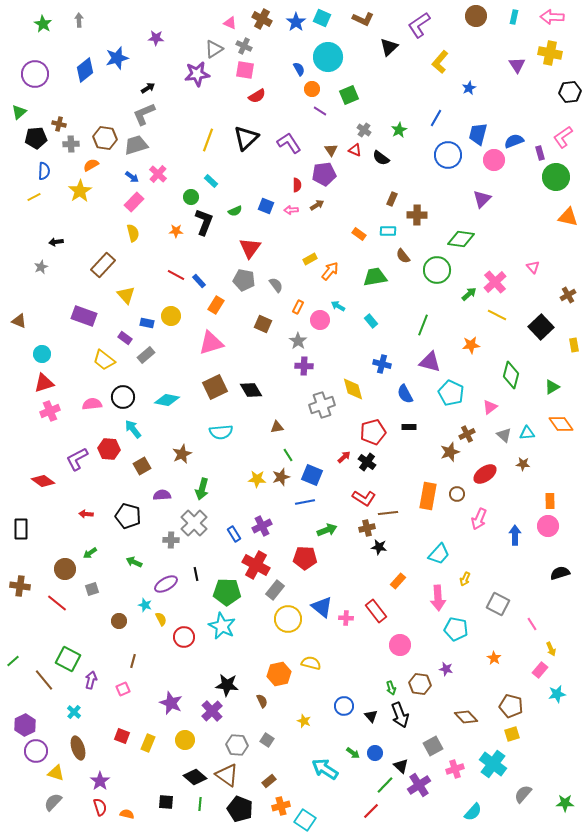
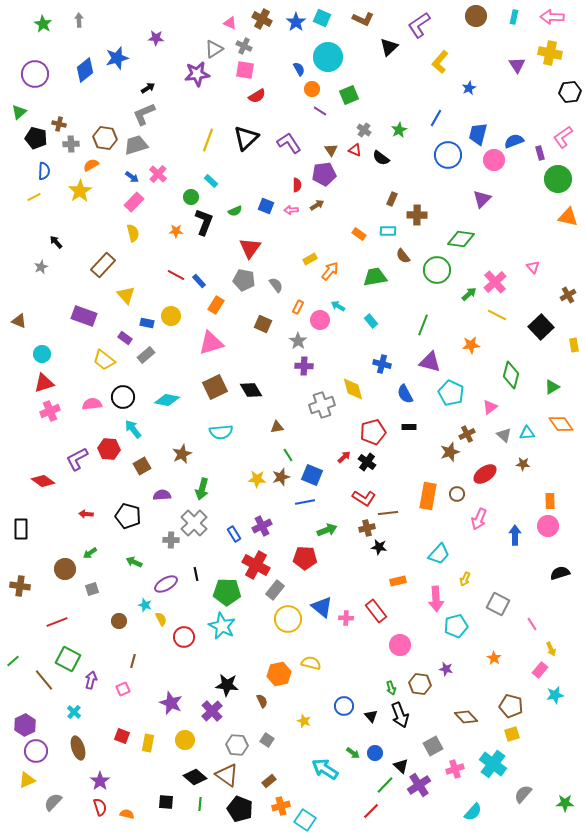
black pentagon at (36, 138): rotated 20 degrees clockwise
green circle at (556, 177): moved 2 px right, 2 px down
black arrow at (56, 242): rotated 56 degrees clockwise
orange rectangle at (398, 581): rotated 35 degrees clockwise
pink arrow at (438, 598): moved 2 px left, 1 px down
red line at (57, 603): moved 19 px down; rotated 60 degrees counterclockwise
cyan pentagon at (456, 629): moved 3 px up; rotated 25 degrees counterclockwise
cyan star at (557, 694): moved 2 px left, 1 px down
yellow rectangle at (148, 743): rotated 12 degrees counterclockwise
yellow triangle at (56, 773): moved 29 px left, 7 px down; rotated 42 degrees counterclockwise
